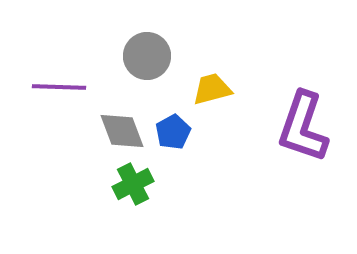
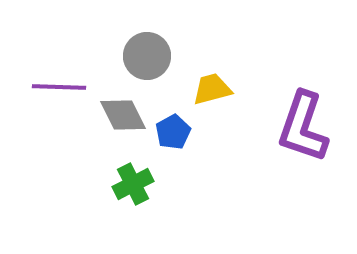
gray diamond: moved 1 px right, 16 px up; rotated 6 degrees counterclockwise
